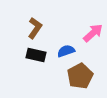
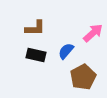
brown L-shape: rotated 55 degrees clockwise
blue semicircle: rotated 30 degrees counterclockwise
brown pentagon: moved 3 px right, 1 px down
